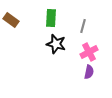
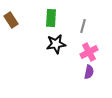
brown rectangle: rotated 21 degrees clockwise
black star: rotated 24 degrees counterclockwise
